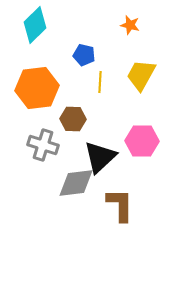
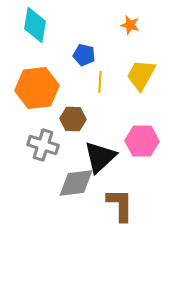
cyan diamond: rotated 36 degrees counterclockwise
